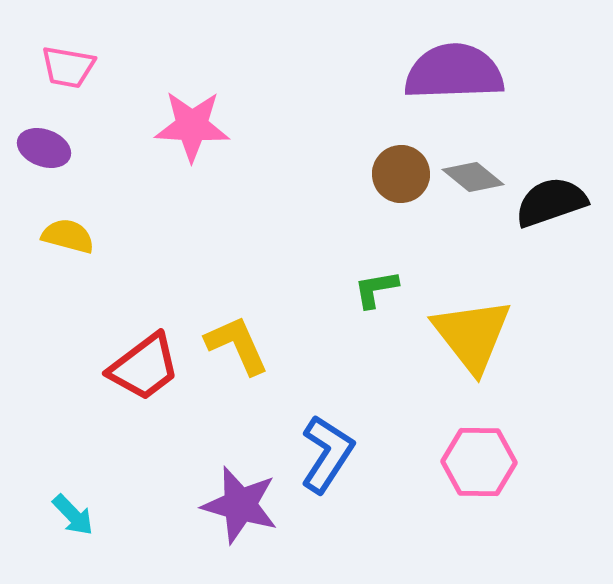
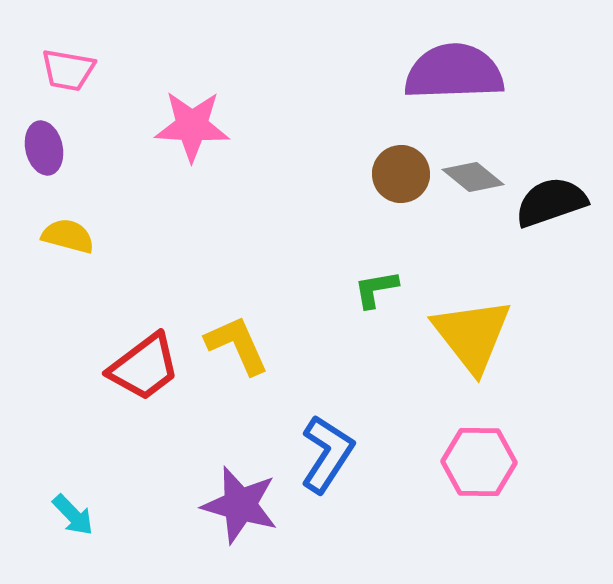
pink trapezoid: moved 3 px down
purple ellipse: rotated 57 degrees clockwise
